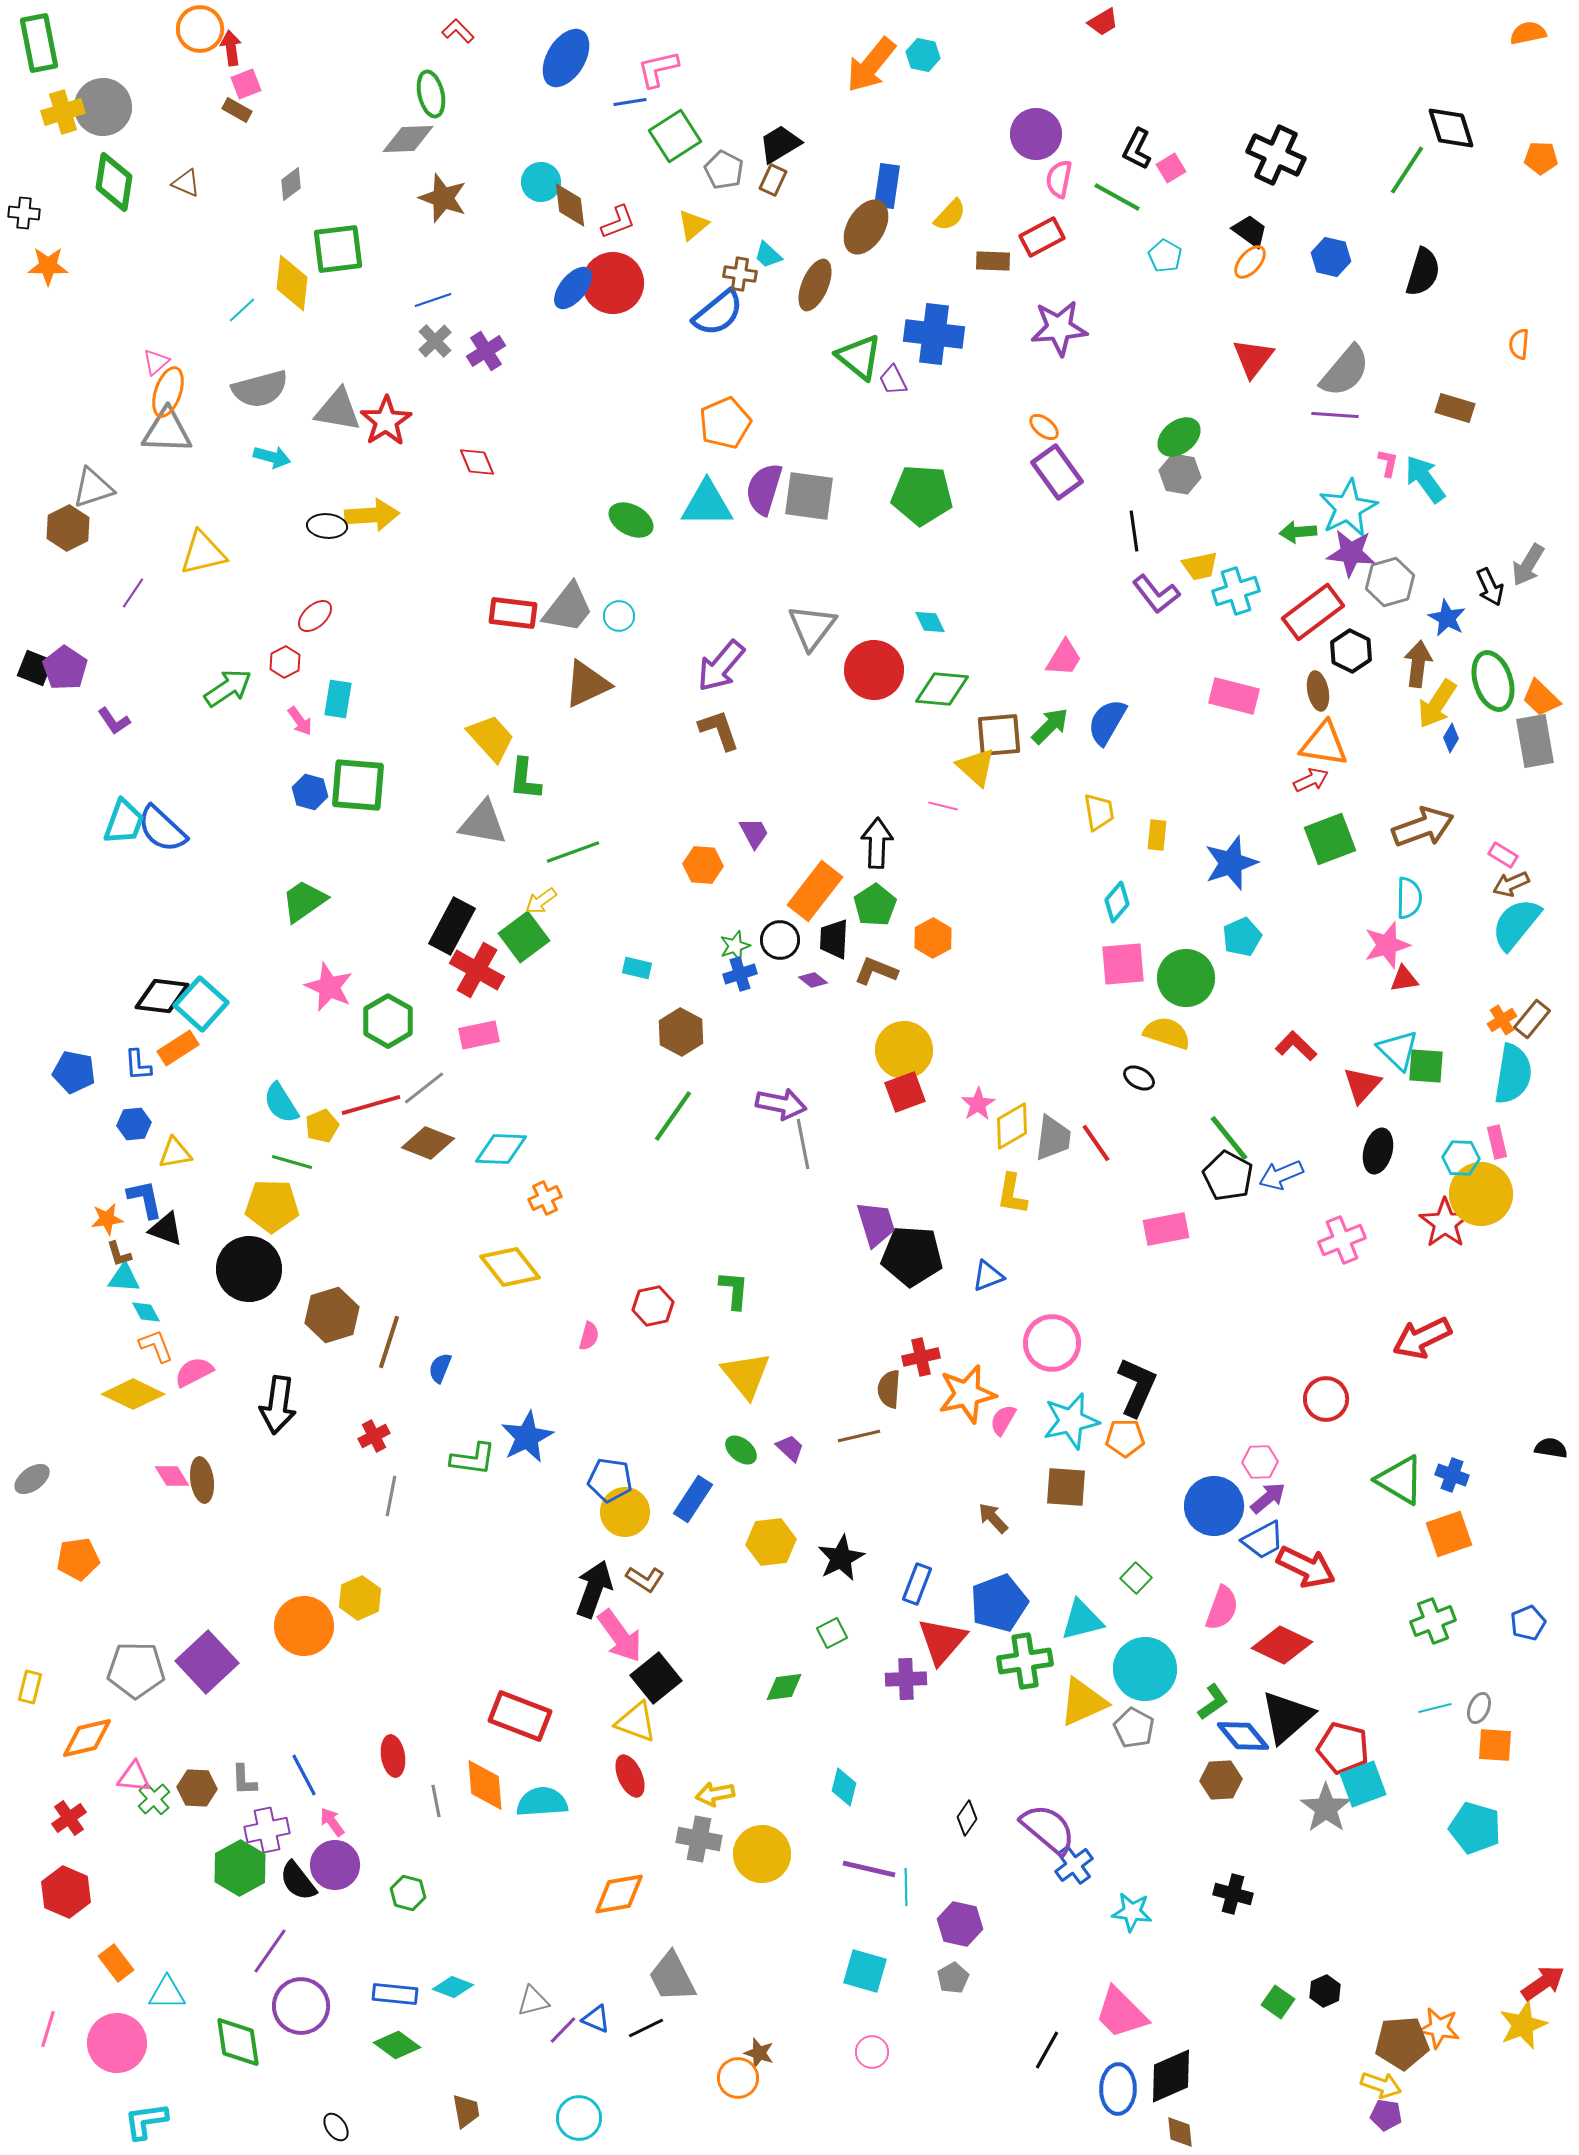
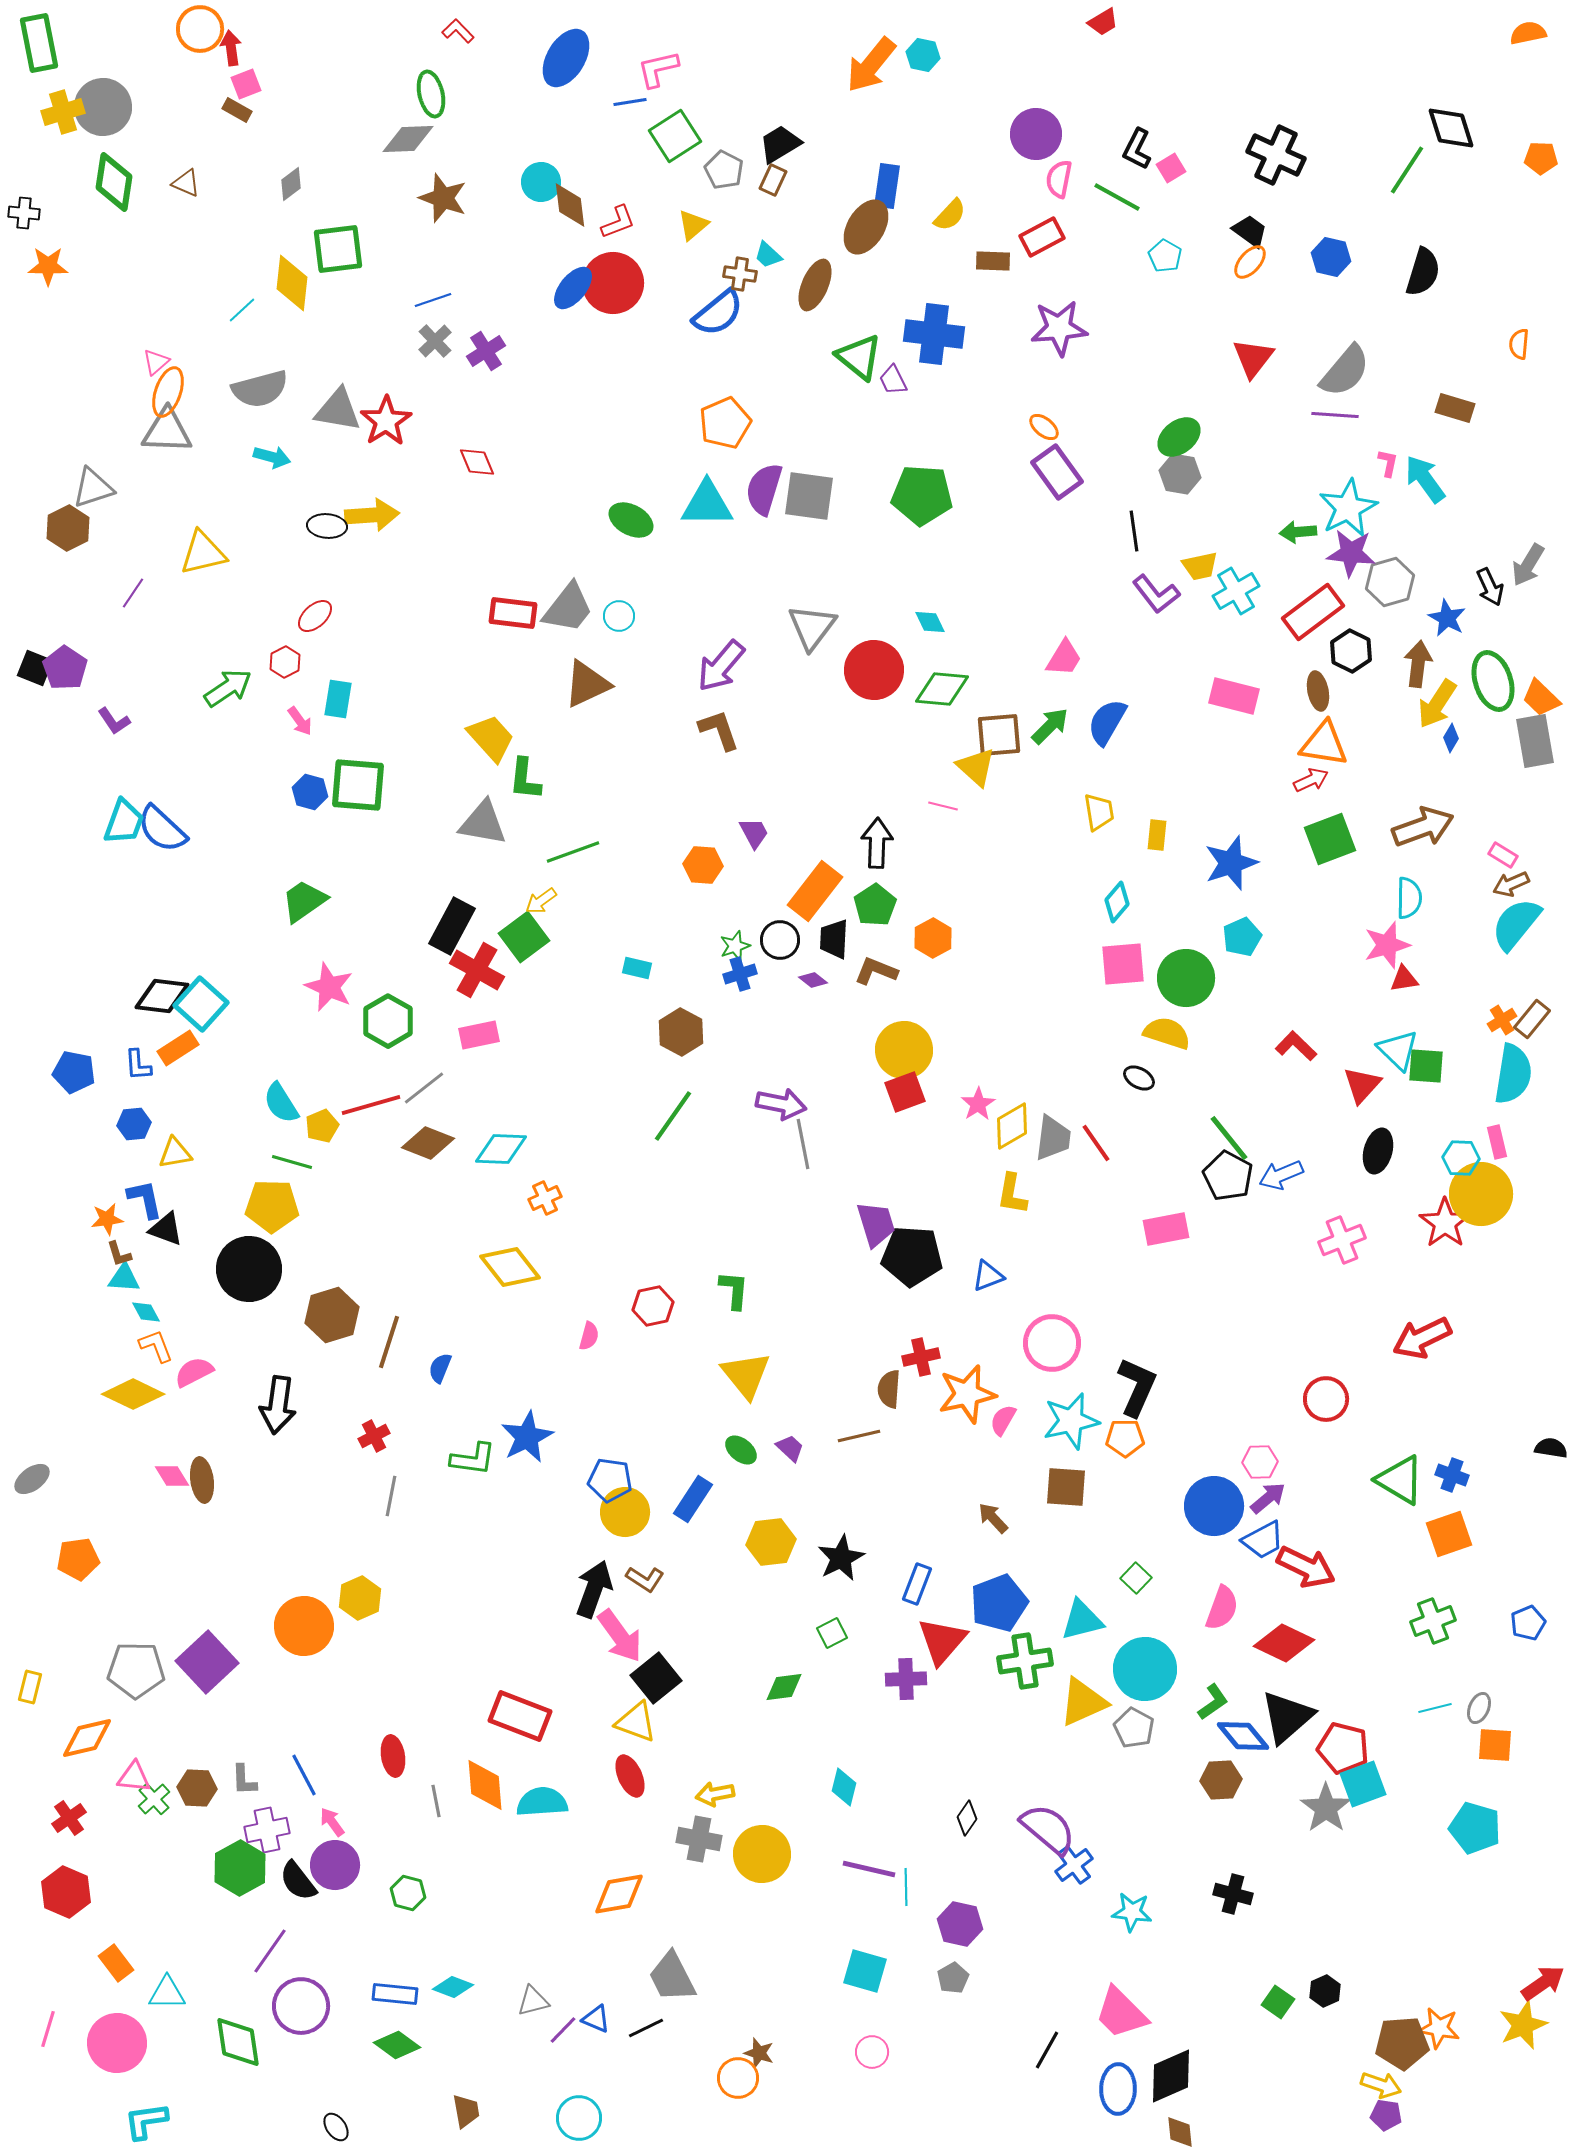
cyan cross at (1236, 591): rotated 12 degrees counterclockwise
red diamond at (1282, 1645): moved 2 px right, 2 px up
